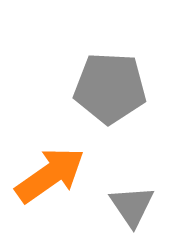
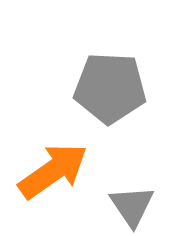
orange arrow: moved 3 px right, 4 px up
